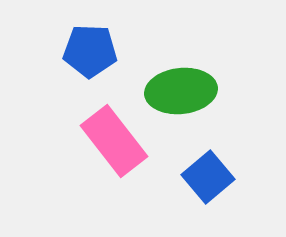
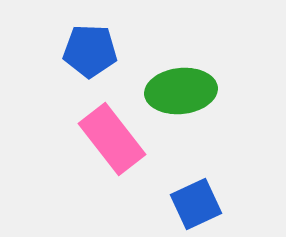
pink rectangle: moved 2 px left, 2 px up
blue square: moved 12 px left, 27 px down; rotated 15 degrees clockwise
